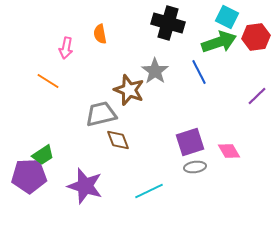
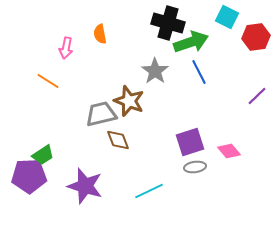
green arrow: moved 28 px left
brown star: moved 11 px down
pink diamond: rotated 10 degrees counterclockwise
